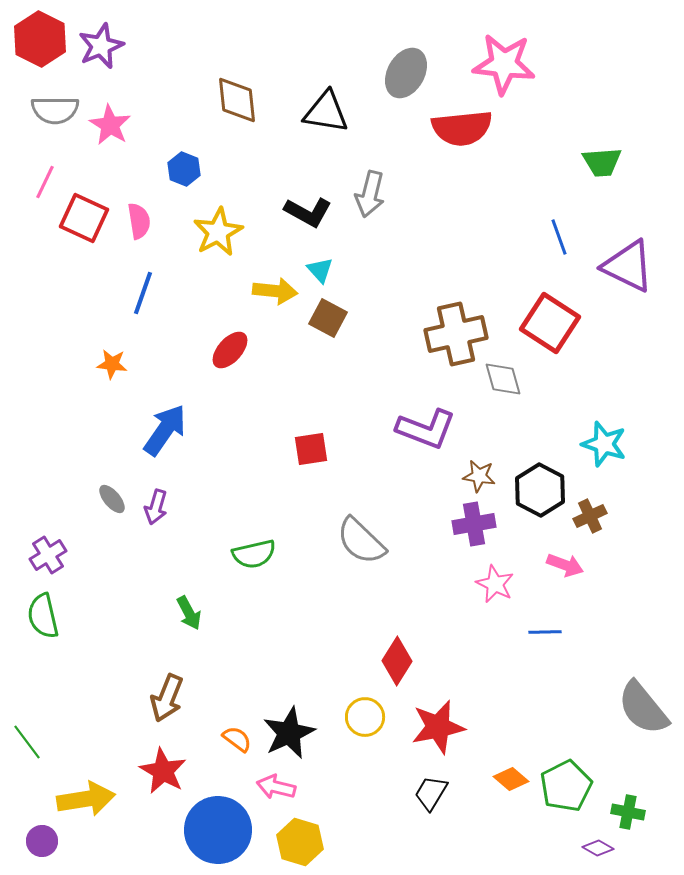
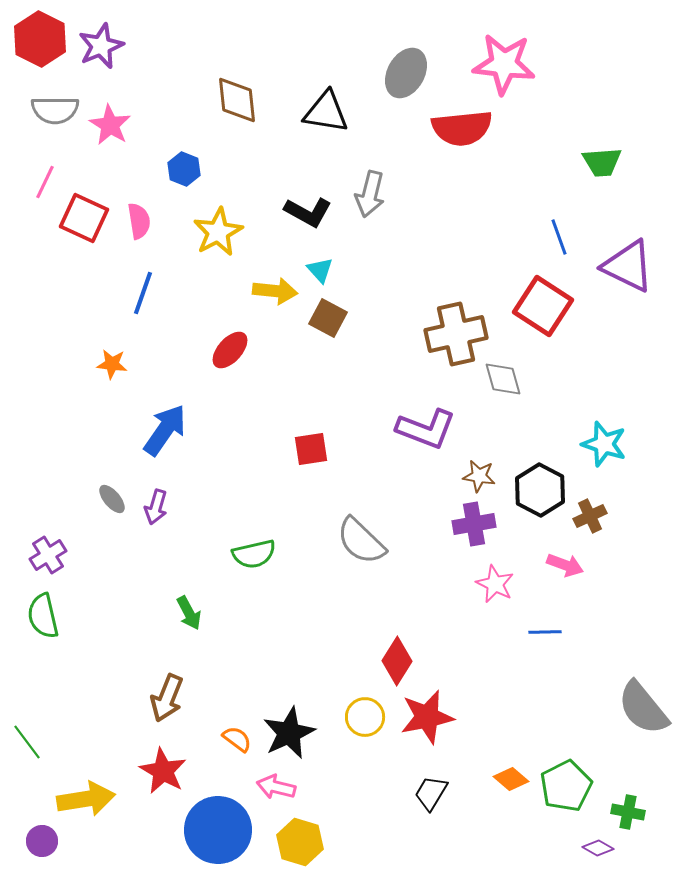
red square at (550, 323): moved 7 px left, 17 px up
red star at (438, 727): moved 11 px left, 10 px up
